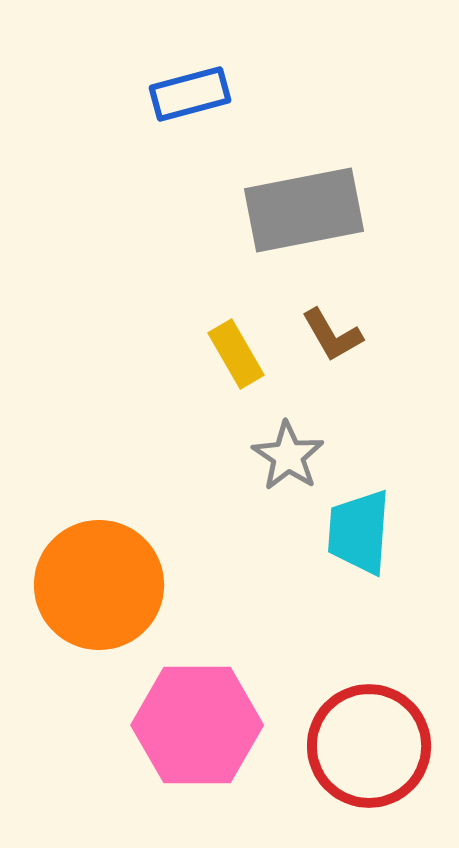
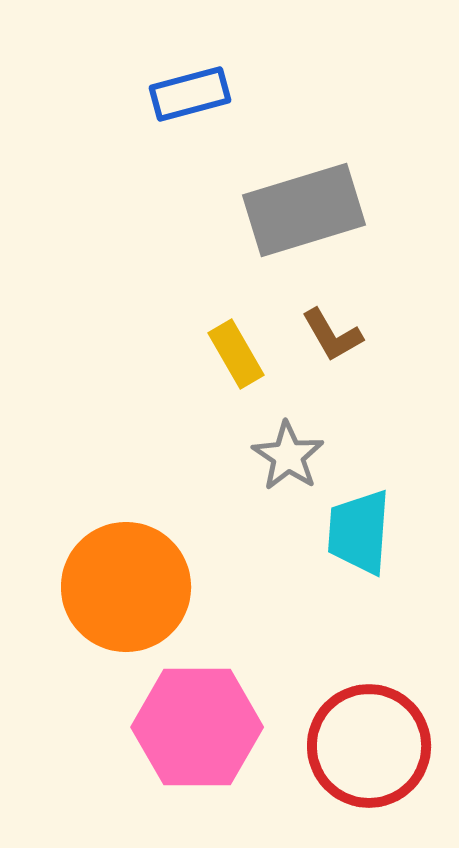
gray rectangle: rotated 6 degrees counterclockwise
orange circle: moved 27 px right, 2 px down
pink hexagon: moved 2 px down
